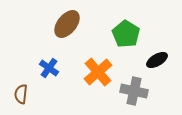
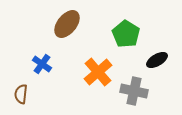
blue cross: moved 7 px left, 4 px up
